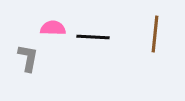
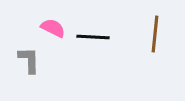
pink semicircle: rotated 25 degrees clockwise
gray L-shape: moved 1 px right, 2 px down; rotated 12 degrees counterclockwise
